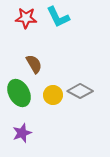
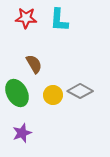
cyan L-shape: moved 1 px right, 3 px down; rotated 30 degrees clockwise
green ellipse: moved 2 px left
